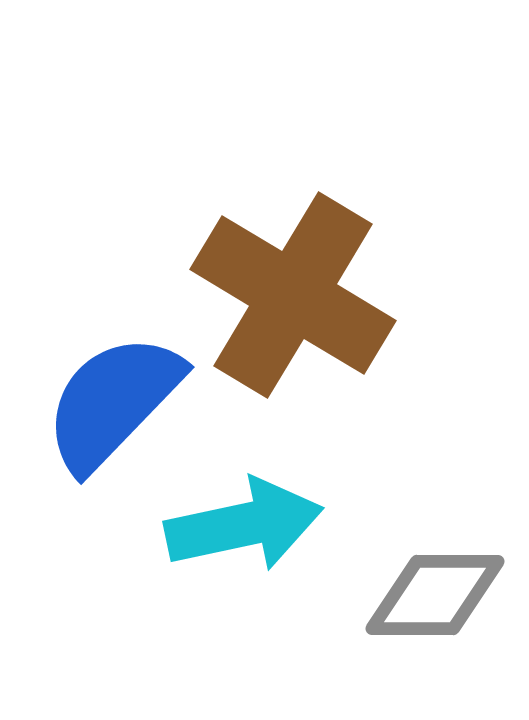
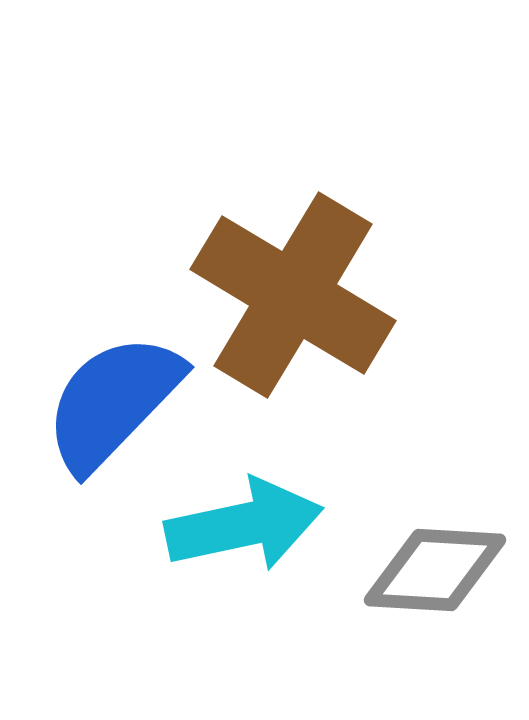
gray diamond: moved 25 px up; rotated 3 degrees clockwise
